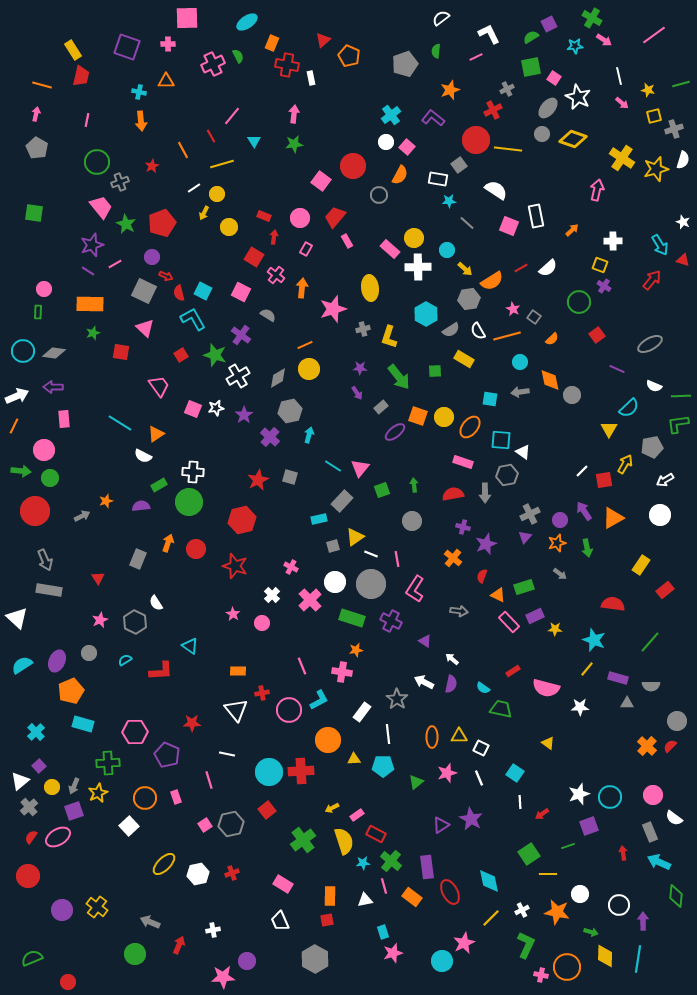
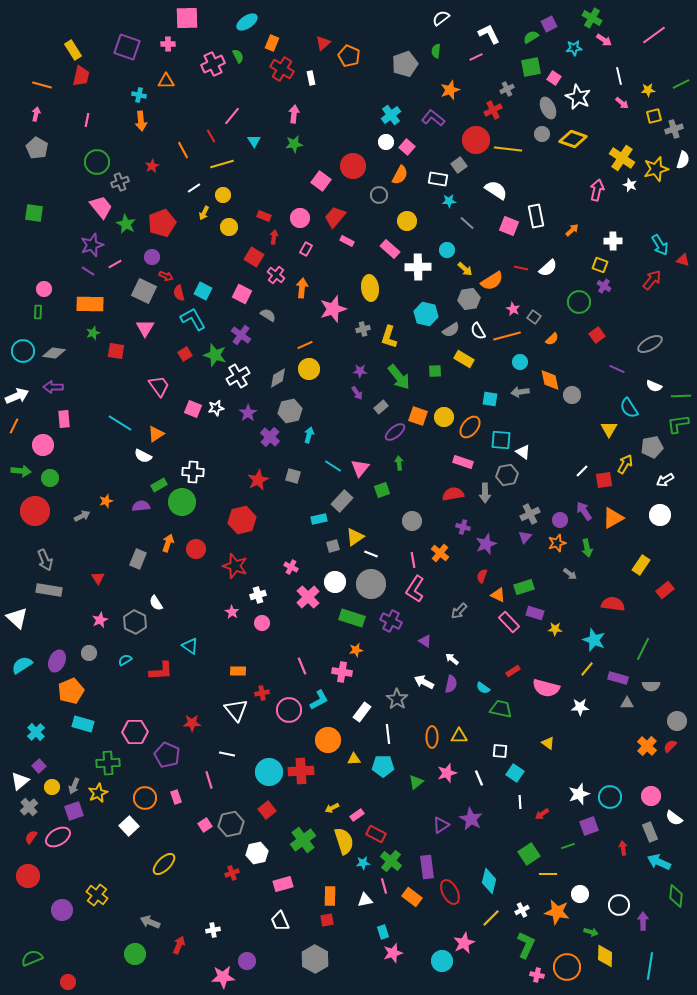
red triangle at (323, 40): moved 3 px down
cyan star at (575, 46): moved 1 px left, 2 px down
red cross at (287, 65): moved 5 px left, 4 px down; rotated 20 degrees clockwise
green line at (681, 84): rotated 12 degrees counterclockwise
yellow star at (648, 90): rotated 16 degrees counterclockwise
cyan cross at (139, 92): moved 3 px down
gray ellipse at (548, 108): rotated 65 degrees counterclockwise
yellow circle at (217, 194): moved 6 px right, 1 px down
white star at (683, 222): moved 53 px left, 37 px up
yellow circle at (414, 238): moved 7 px left, 17 px up
pink rectangle at (347, 241): rotated 32 degrees counterclockwise
red line at (521, 268): rotated 40 degrees clockwise
pink square at (241, 292): moved 1 px right, 2 px down
cyan hexagon at (426, 314): rotated 15 degrees counterclockwise
pink triangle at (145, 328): rotated 18 degrees clockwise
red square at (121, 352): moved 5 px left, 1 px up
red square at (181, 355): moved 4 px right, 1 px up
purple star at (360, 368): moved 3 px down
cyan semicircle at (629, 408): rotated 100 degrees clockwise
purple star at (244, 415): moved 4 px right, 2 px up
pink circle at (44, 450): moved 1 px left, 5 px up
gray square at (290, 477): moved 3 px right, 1 px up
green arrow at (414, 485): moved 15 px left, 22 px up
green circle at (189, 502): moved 7 px left
orange cross at (453, 558): moved 13 px left, 5 px up
pink line at (397, 559): moved 16 px right, 1 px down
gray arrow at (560, 574): moved 10 px right
white cross at (272, 595): moved 14 px left; rotated 28 degrees clockwise
pink cross at (310, 600): moved 2 px left, 3 px up
gray arrow at (459, 611): rotated 126 degrees clockwise
pink star at (233, 614): moved 1 px left, 2 px up
purple rectangle at (535, 616): moved 3 px up; rotated 42 degrees clockwise
green line at (650, 642): moved 7 px left, 7 px down; rotated 15 degrees counterclockwise
white square at (481, 748): moved 19 px right, 3 px down; rotated 21 degrees counterclockwise
pink circle at (653, 795): moved 2 px left, 1 px down
red arrow at (623, 853): moved 5 px up
white hexagon at (198, 874): moved 59 px right, 21 px up
cyan diamond at (489, 881): rotated 25 degrees clockwise
pink rectangle at (283, 884): rotated 48 degrees counterclockwise
yellow cross at (97, 907): moved 12 px up
cyan line at (638, 959): moved 12 px right, 7 px down
pink cross at (541, 975): moved 4 px left
